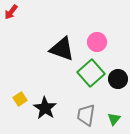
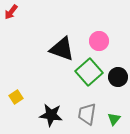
pink circle: moved 2 px right, 1 px up
green square: moved 2 px left, 1 px up
black circle: moved 2 px up
yellow square: moved 4 px left, 2 px up
black star: moved 6 px right, 7 px down; rotated 25 degrees counterclockwise
gray trapezoid: moved 1 px right, 1 px up
